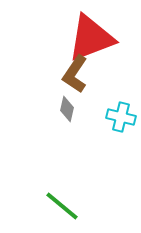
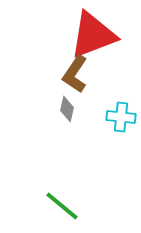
red triangle: moved 2 px right, 3 px up
cyan cross: rotated 8 degrees counterclockwise
